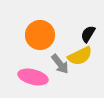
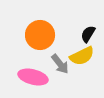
yellow semicircle: moved 2 px right
